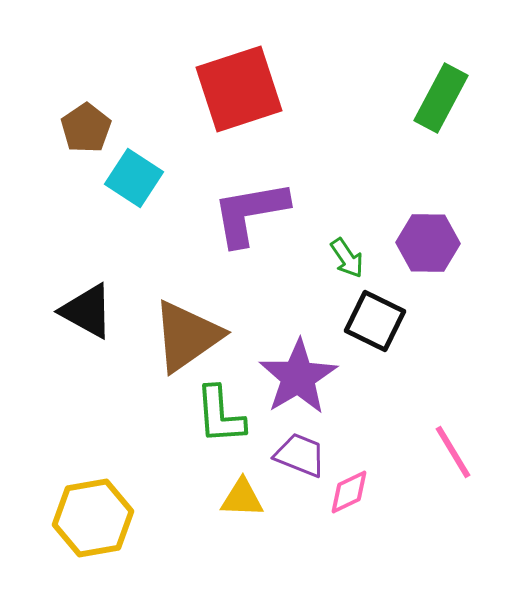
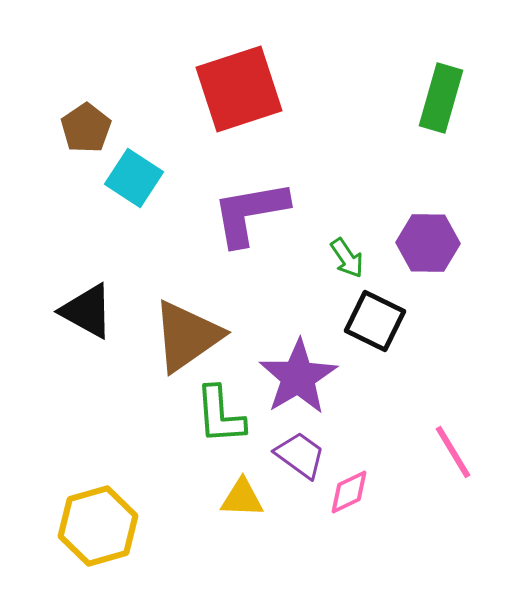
green rectangle: rotated 12 degrees counterclockwise
purple trapezoid: rotated 14 degrees clockwise
yellow hexagon: moved 5 px right, 8 px down; rotated 6 degrees counterclockwise
